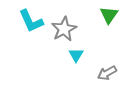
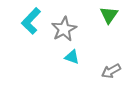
cyan L-shape: rotated 68 degrees clockwise
cyan triangle: moved 4 px left, 2 px down; rotated 42 degrees counterclockwise
gray arrow: moved 4 px right, 2 px up
